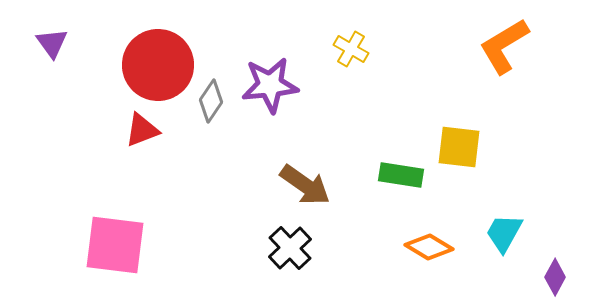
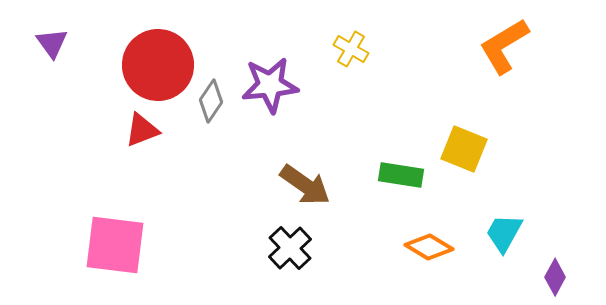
yellow square: moved 5 px right, 2 px down; rotated 15 degrees clockwise
